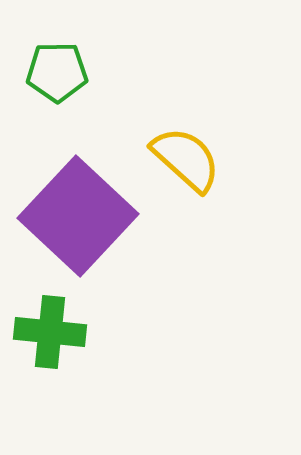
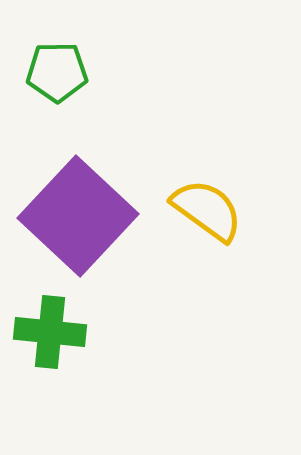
yellow semicircle: moved 21 px right, 51 px down; rotated 6 degrees counterclockwise
